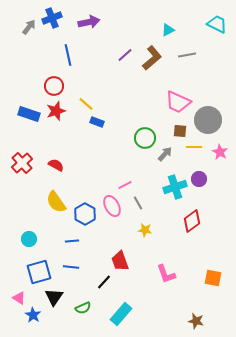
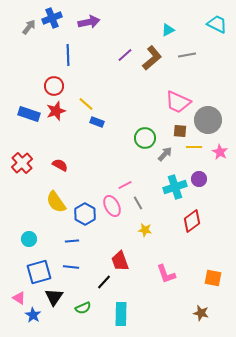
blue line at (68, 55): rotated 10 degrees clockwise
red semicircle at (56, 165): moved 4 px right
cyan rectangle at (121, 314): rotated 40 degrees counterclockwise
brown star at (196, 321): moved 5 px right, 8 px up
